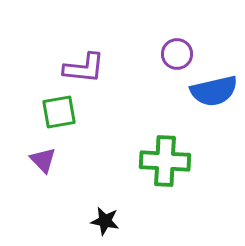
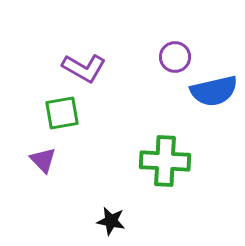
purple circle: moved 2 px left, 3 px down
purple L-shape: rotated 24 degrees clockwise
green square: moved 3 px right, 1 px down
black star: moved 6 px right
